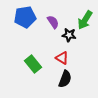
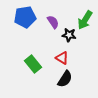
black semicircle: rotated 12 degrees clockwise
